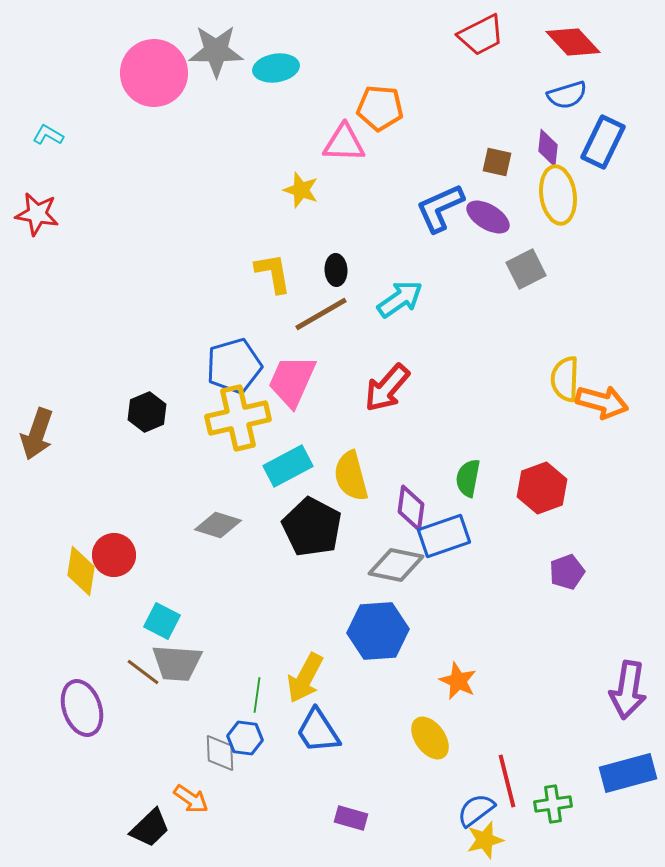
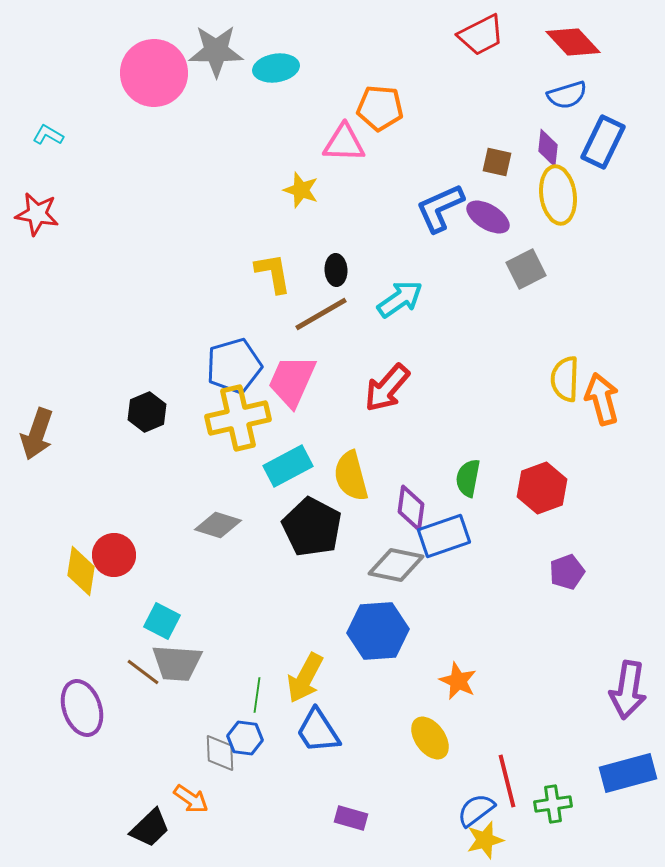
orange arrow at (602, 402): moved 3 px up; rotated 120 degrees counterclockwise
